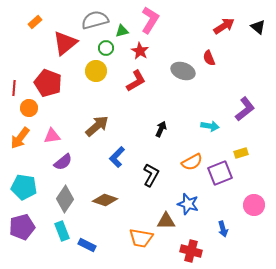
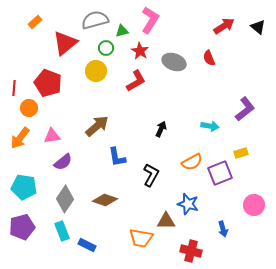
gray ellipse: moved 9 px left, 9 px up
blue L-shape: rotated 55 degrees counterclockwise
